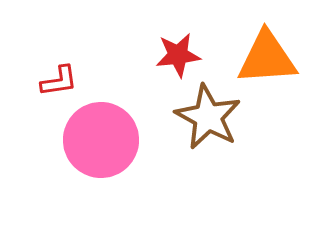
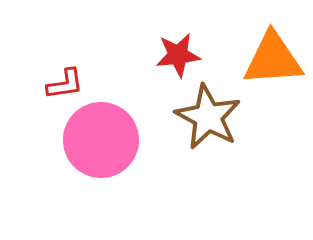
orange triangle: moved 6 px right, 1 px down
red L-shape: moved 6 px right, 3 px down
